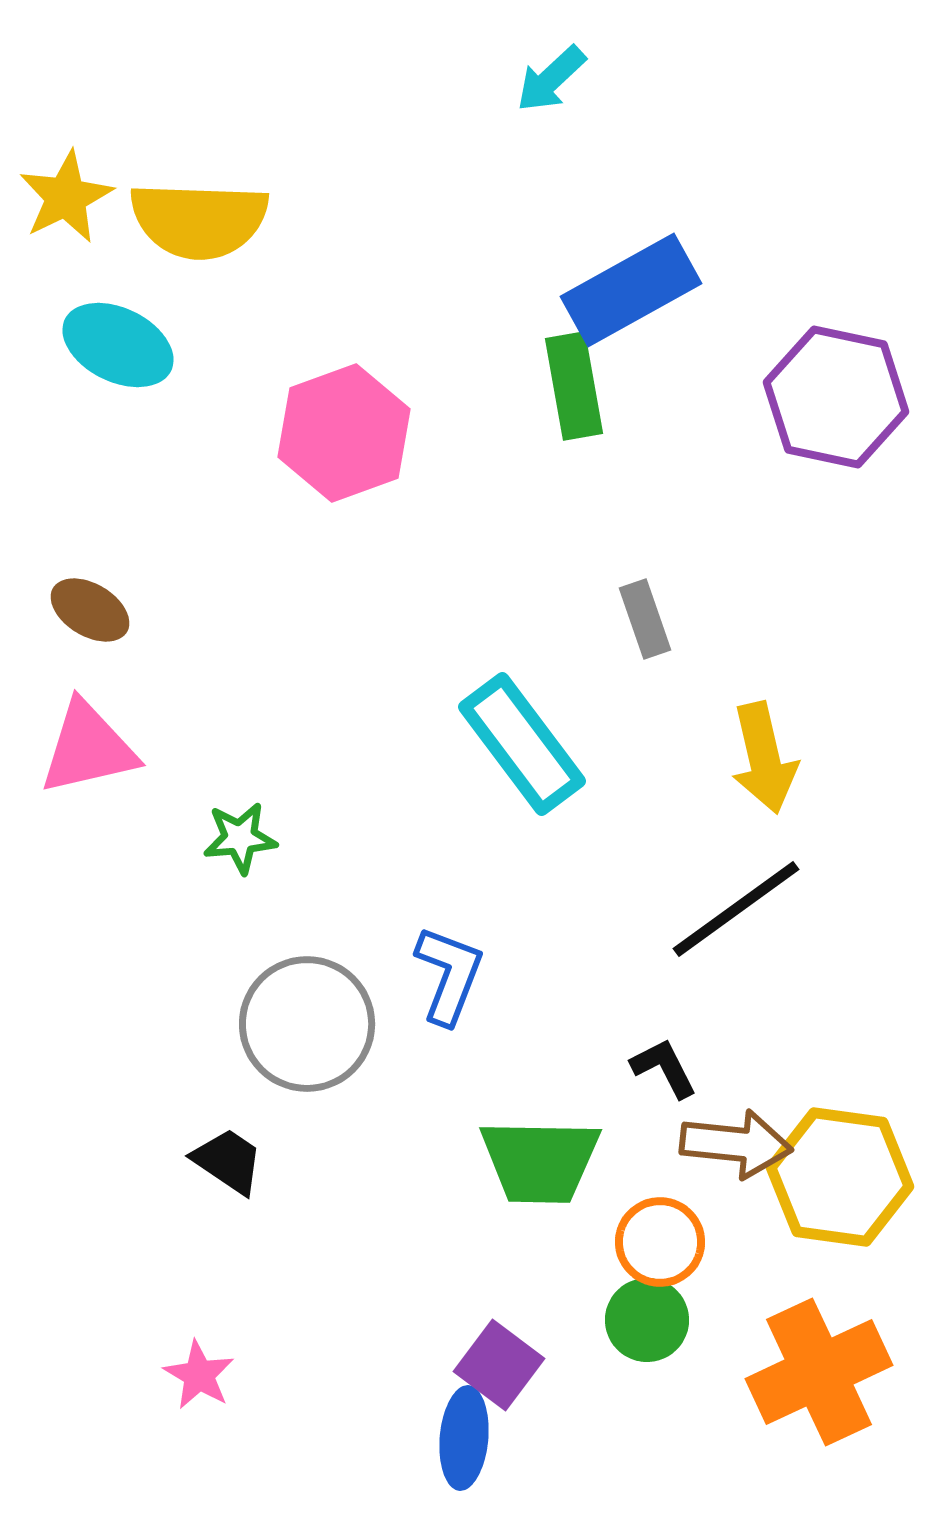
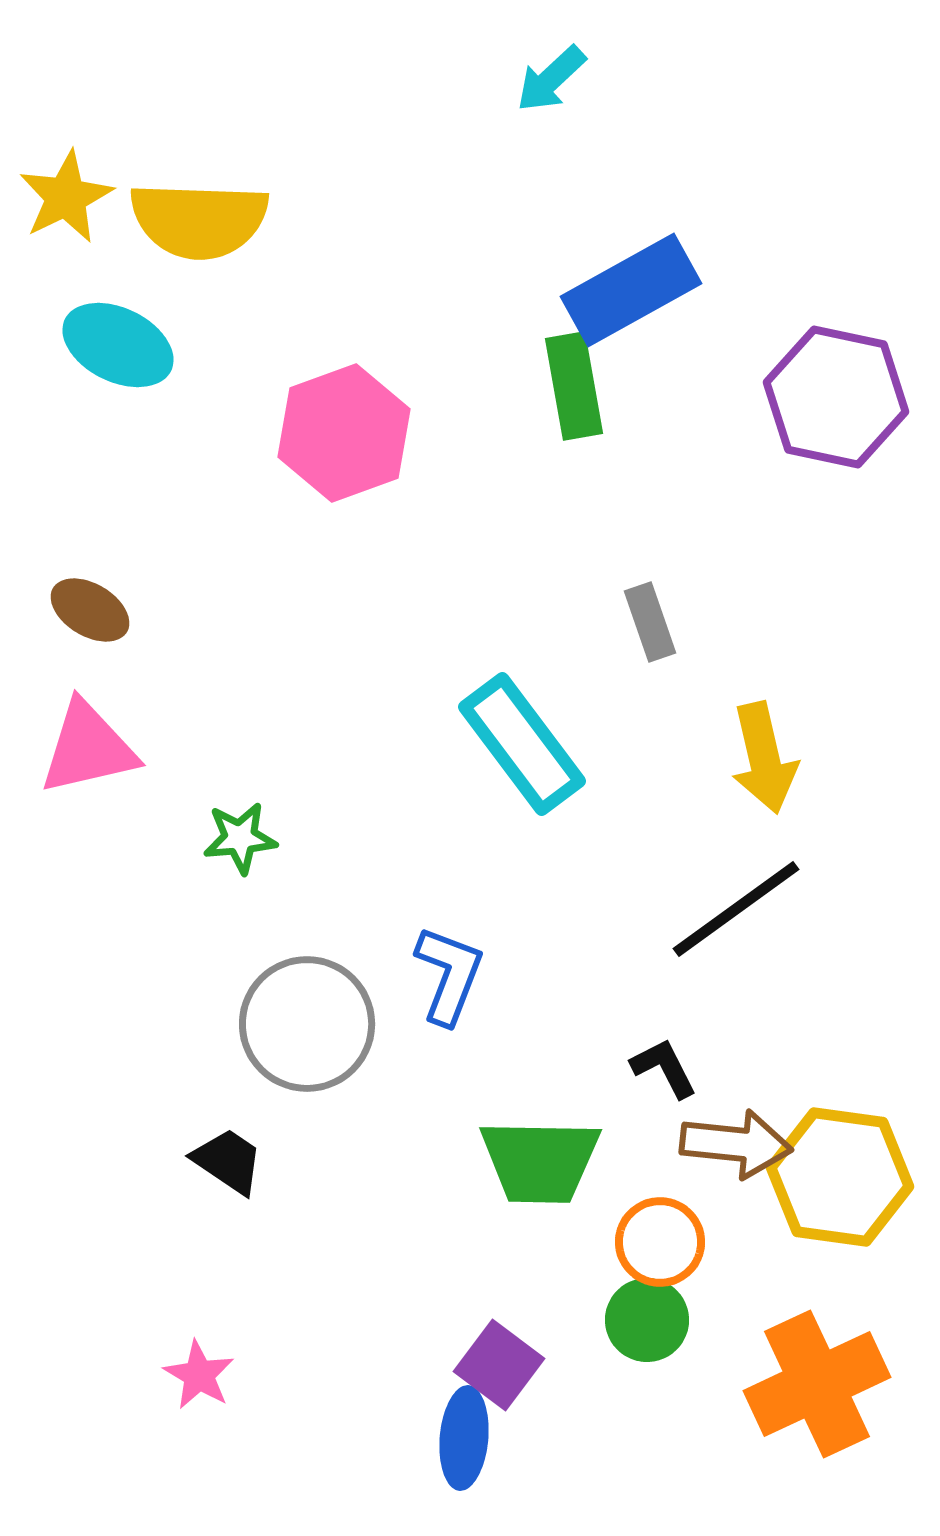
gray rectangle: moved 5 px right, 3 px down
orange cross: moved 2 px left, 12 px down
